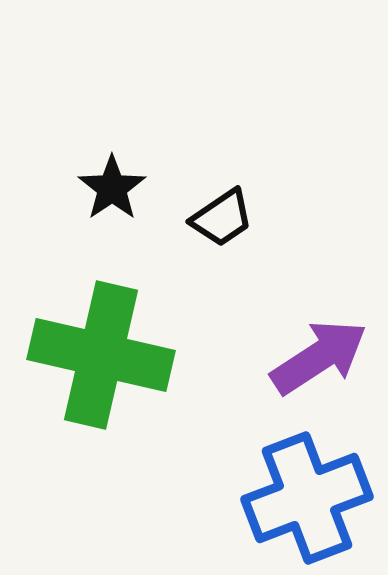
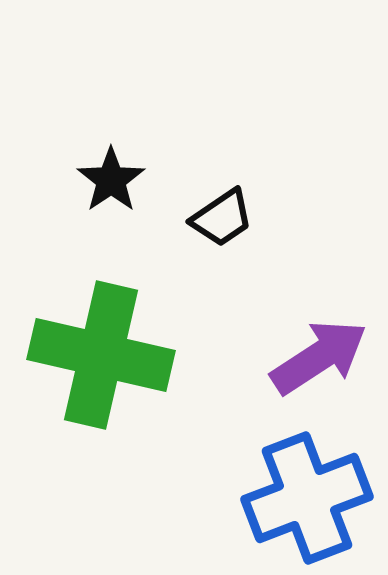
black star: moved 1 px left, 8 px up
